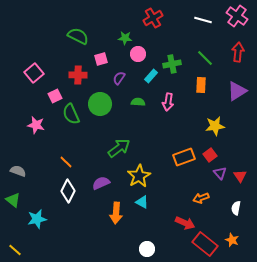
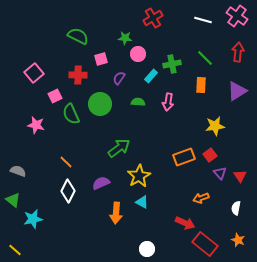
cyan star at (37, 219): moved 4 px left
orange star at (232, 240): moved 6 px right
